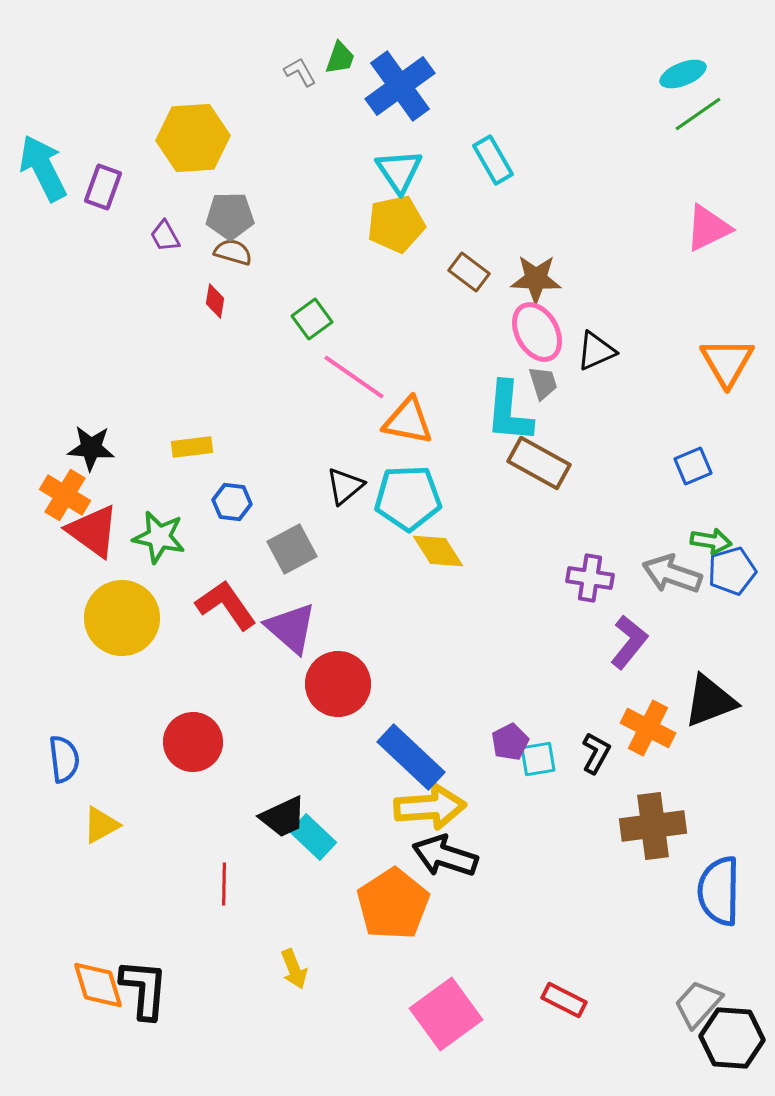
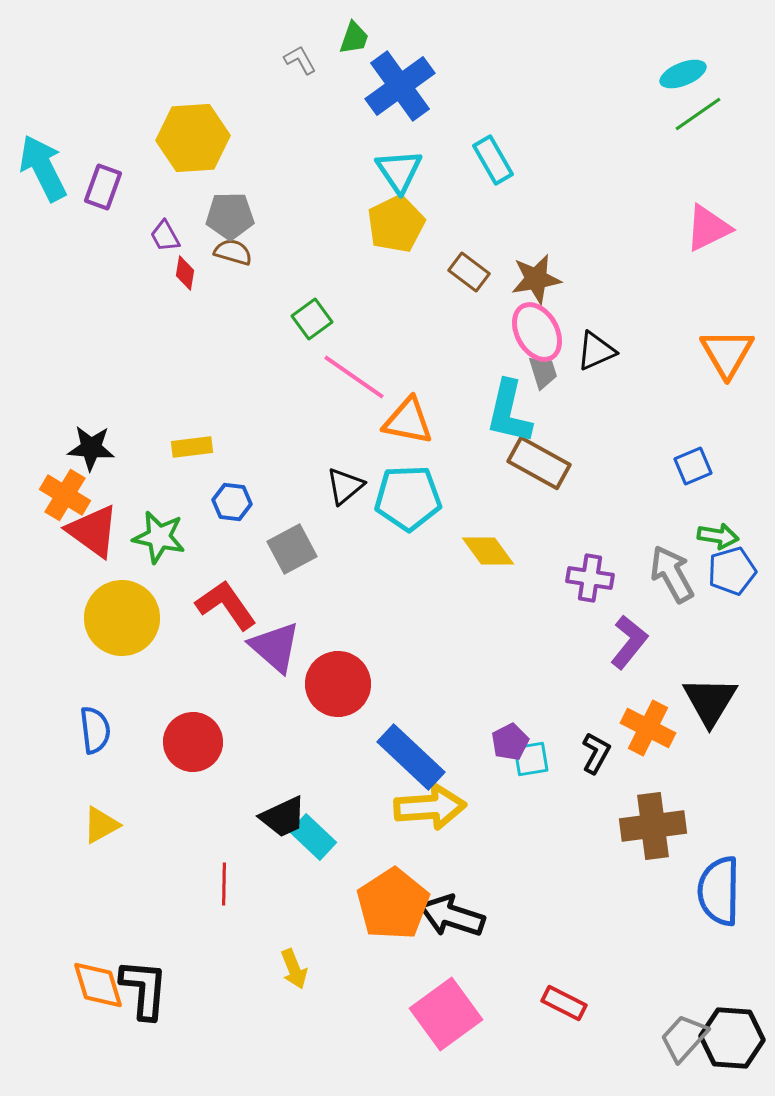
green trapezoid at (340, 58): moved 14 px right, 20 px up
gray L-shape at (300, 72): moved 12 px up
yellow pentagon at (396, 224): rotated 14 degrees counterclockwise
brown star at (536, 279): rotated 12 degrees counterclockwise
red diamond at (215, 301): moved 30 px left, 28 px up
orange triangle at (727, 362): moved 9 px up
gray trapezoid at (543, 383): moved 11 px up
cyan L-shape at (509, 412): rotated 8 degrees clockwise
green arrow at (711, 541): moved 7 px right, 5 px up
yellow diamond at (438, 551): moved 50 px right; rotated 4 degrees counterclockwise
gray arrow at (672, 574): rotated 42 degrees clockwise
purple triangle at (291, 628): moved 16 px left, 19 px down
black triangle at (710, 701): rotated 38 degrees counterclockwise
blue semicircle at (64, 759): moved 31 px right, 29 px up
cyan square at (538, 759): moved 7 px left
black arrow at (445, 856): moved 7 px right, 60 px down
red rectangle at (564, 1000): moved 3 px down
gray trapezoid at (698, 1004): moved 14 px left, 34 px down
